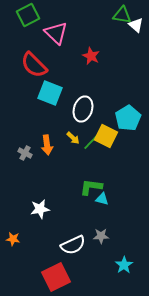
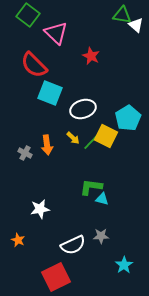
green square: rotated 25 degrees counterclockwise
white ellipse: rotated 55 degrees clockwise
orange star: moved 5 px right, 1 px down; rotated 16 degrees clockwise
